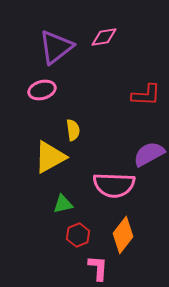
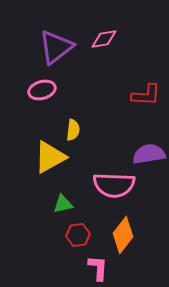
pink diamond: moved 2 px down
yellow semicircle: rotated 15 degrees clockwise
purple semicircle: rotated 20 degrees clockwise
red hexagon: rotated 15 degrees clockwise
